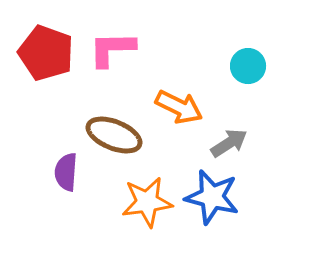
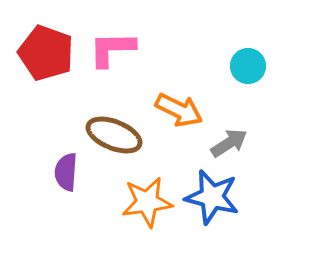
orange arrow: moved 3 px down
